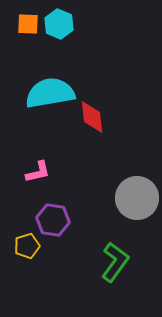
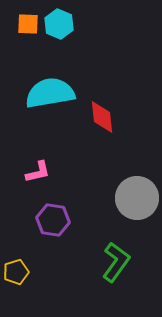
red diamond: moved 10 px right
yellow pentagon: moved 11 px left, 26 px down
green L-shape: moved 1 px right
